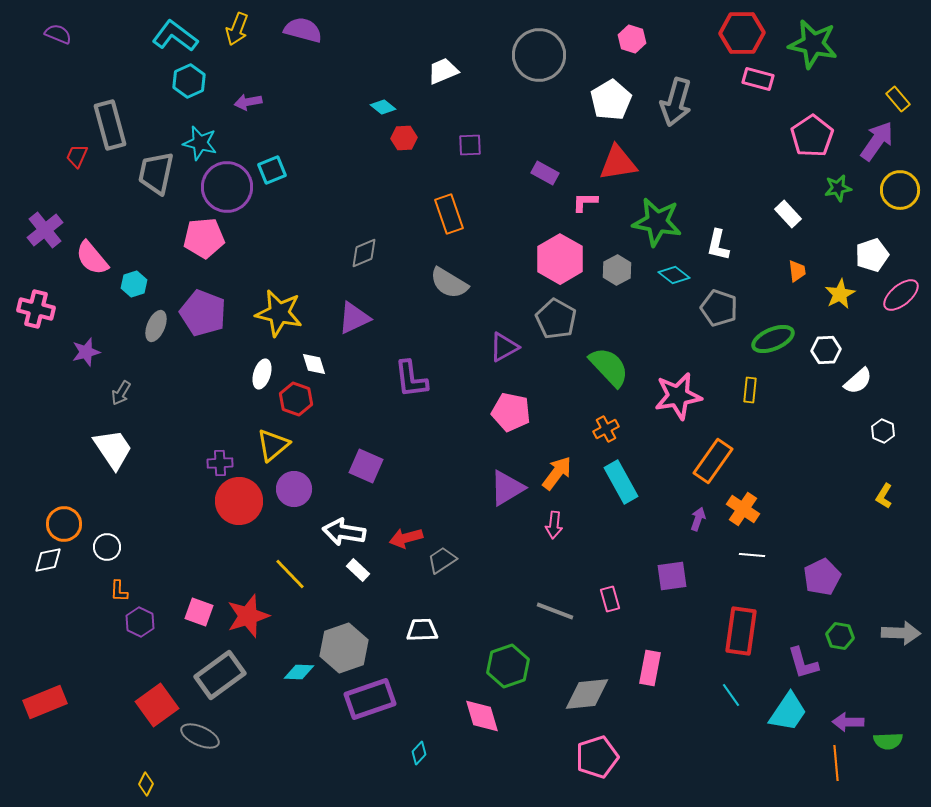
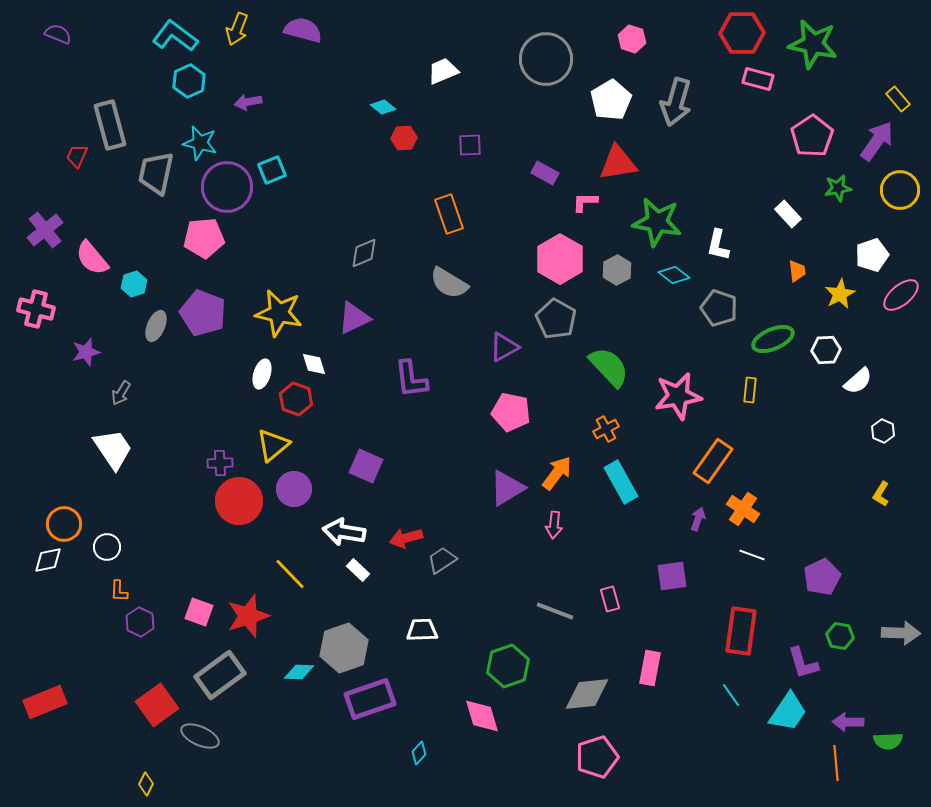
gray circle at (539, 55): moved 7 px right, 4 px down
yellow L-shape at (884, 496): moved 3 px left, 2 px up
white line at (752, 555): rotated 15 degrees clockwise
